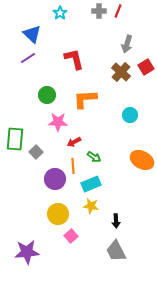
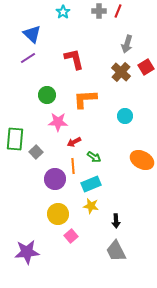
cyan star: moved 3 px right, 1 px up
cyan circle: moved 5 px left, 1 px down
